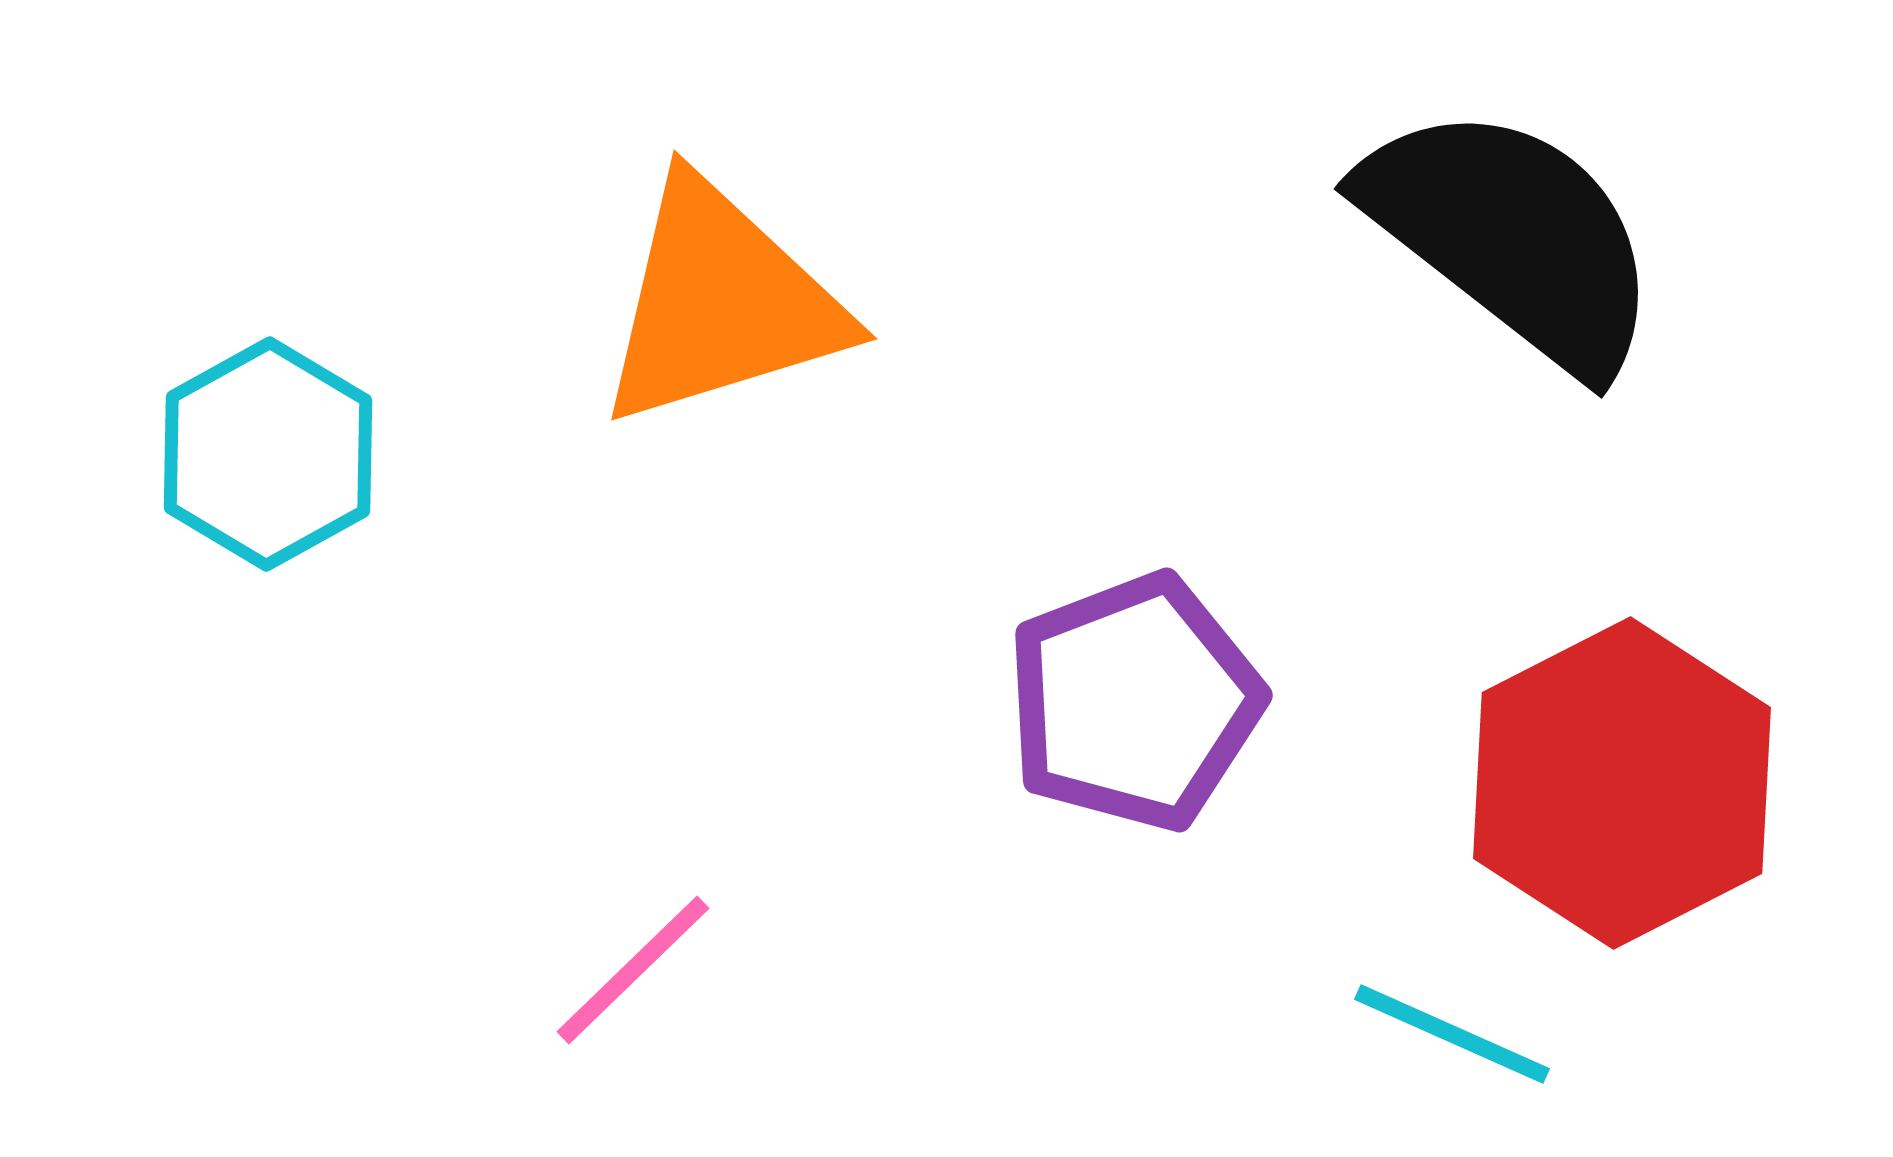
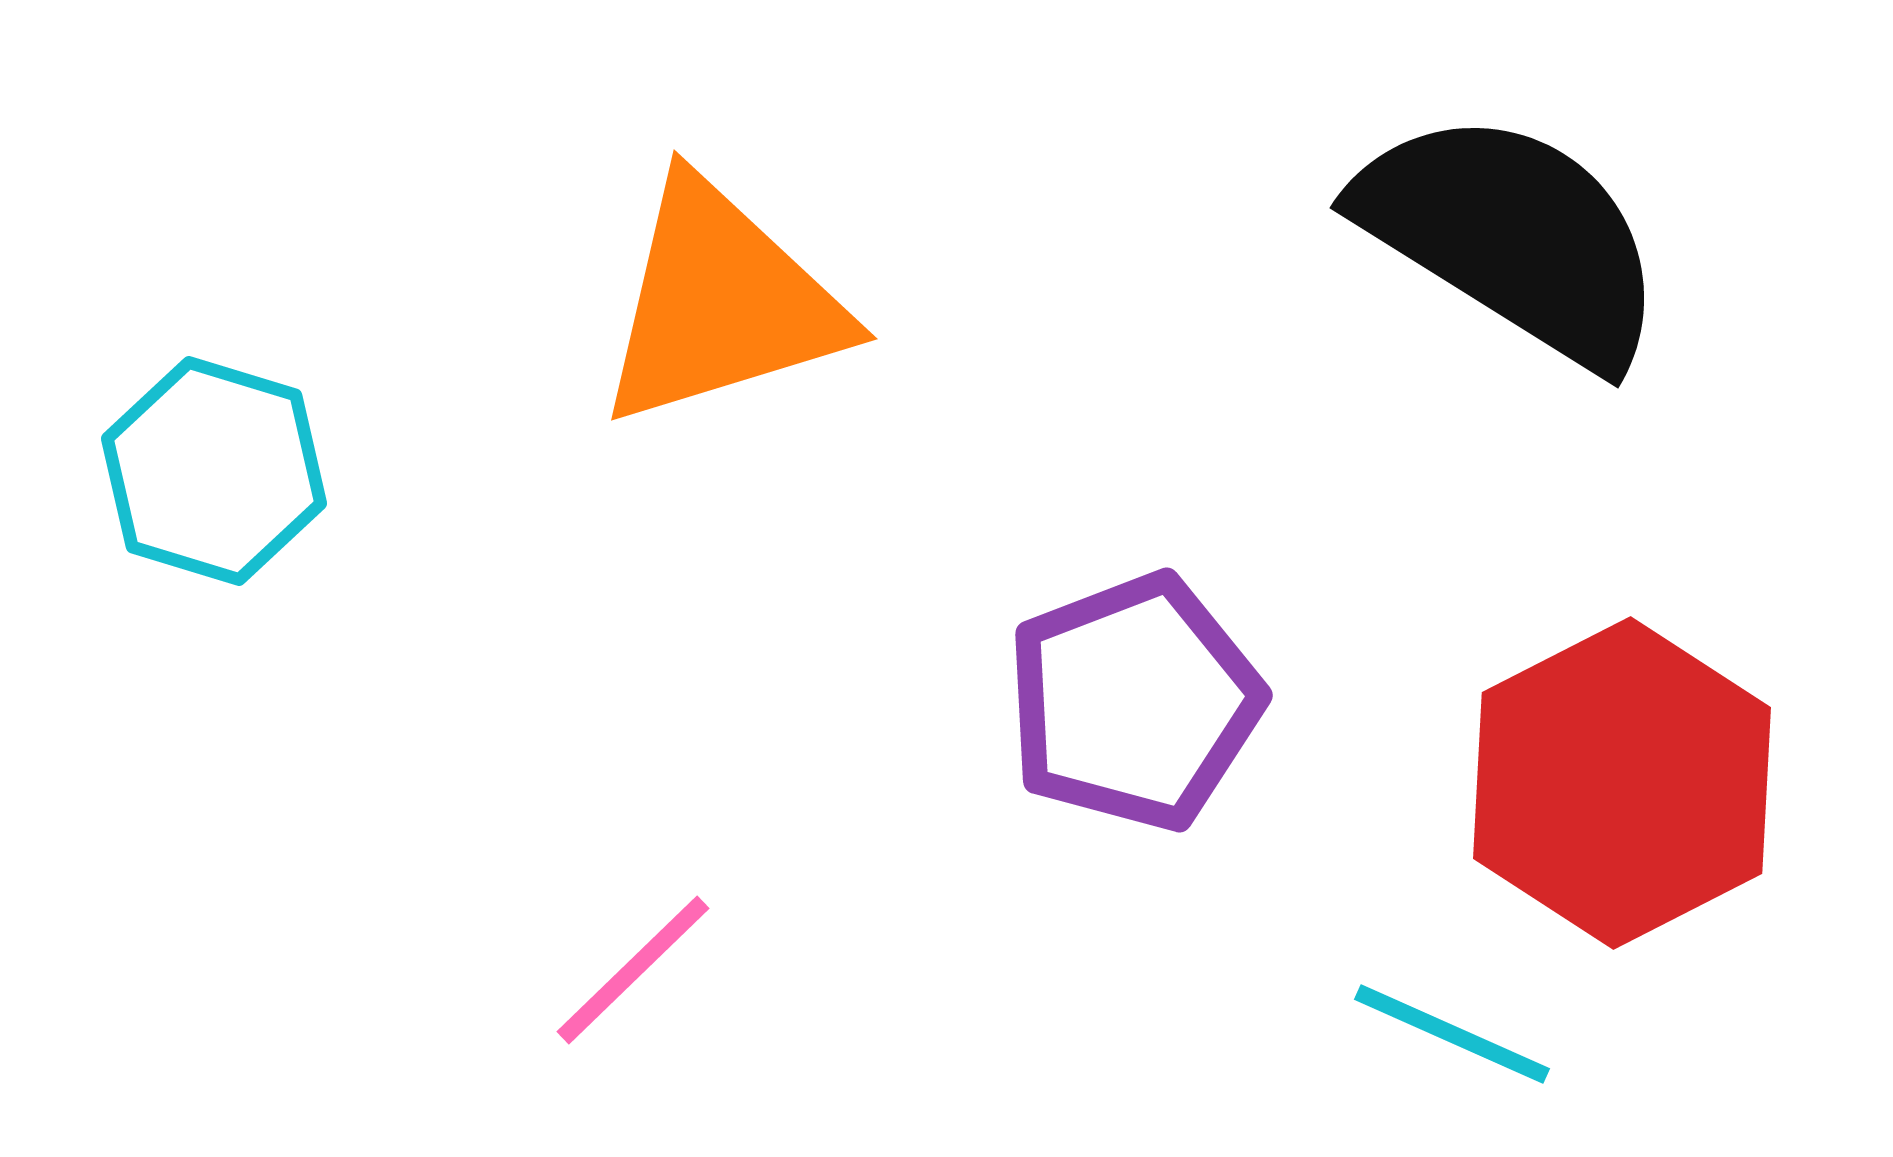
black semicircle: rotated 6 degrees counterclockwise
cyan hexagon: moved 54 px left, 17 px down; rotated 14 degrees counterclockwise
